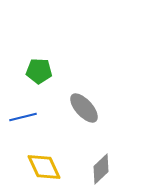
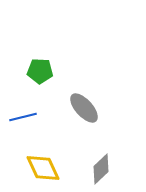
green pentagon: moved 1 px right
yellow diamond: moved 1 px left, 1 px down
